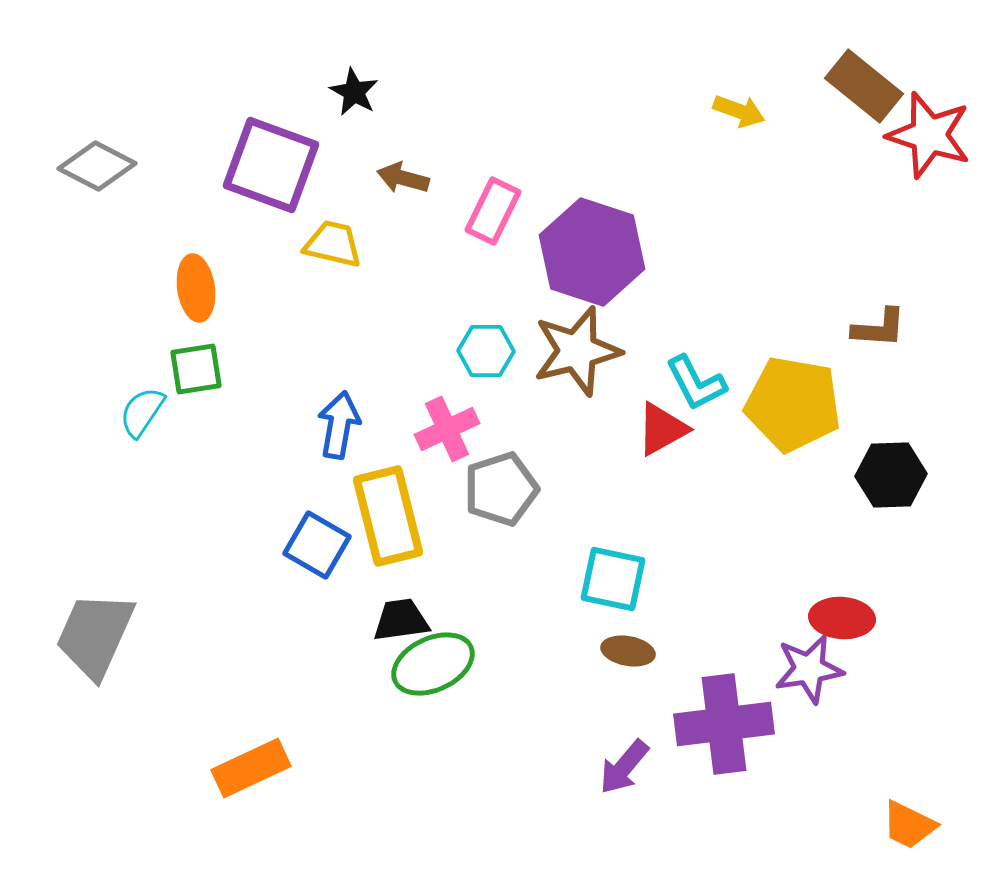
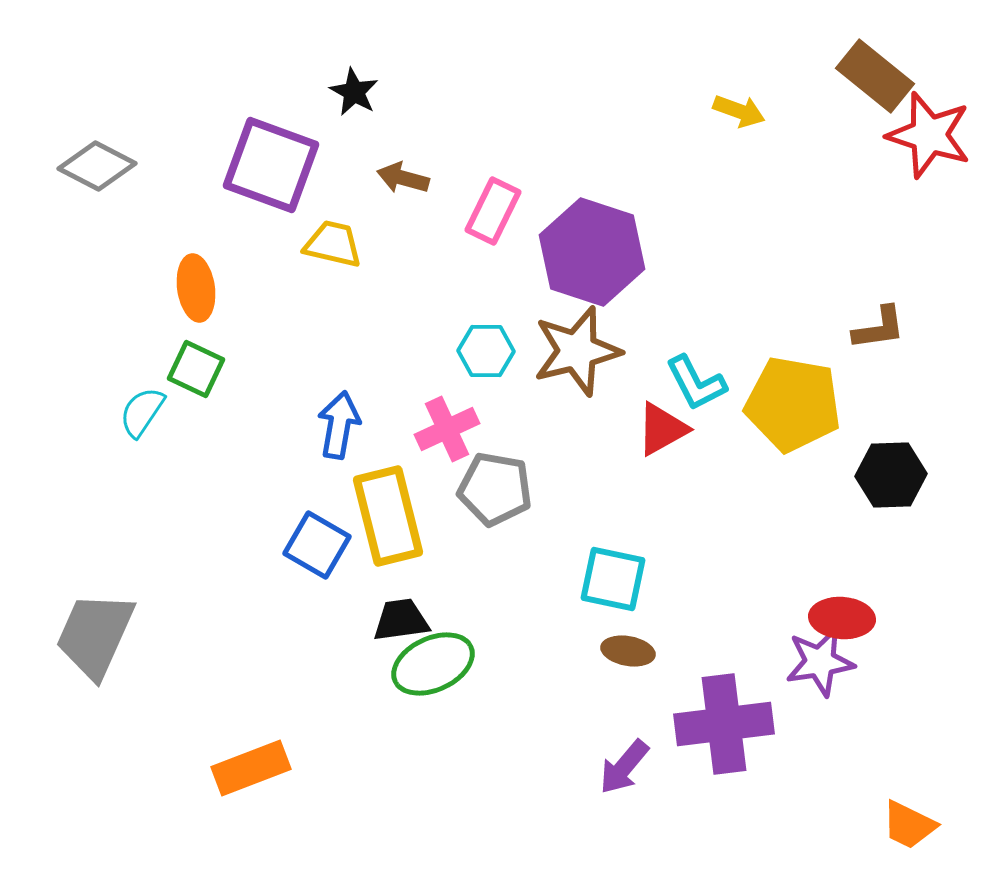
brown rectangle: moved 11 px right, 10 px up
brown L-shape: rotated 12 degrees counterclockwise
green square: rotated 34 degrees clockwise
gray pentagon: moved 6 px left; rotated 28 degrees clockwise
purple star: moved 11 px right, 7 px up
orange rectangle: rotated 4 degrees clockwise
